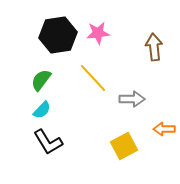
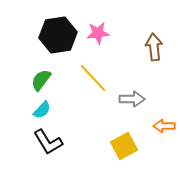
orange arrow: moved 3 px up
